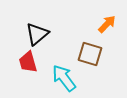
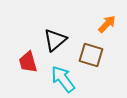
black triangle: moved 18 px right, 6 px down
brown square: moved 1 px right, 1 px down
cyan arrow: moved 1 px left, 1 px down
